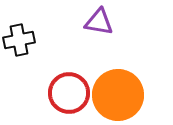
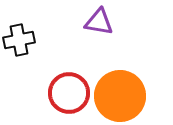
orange circle: moved 2 px right, 1 px down
